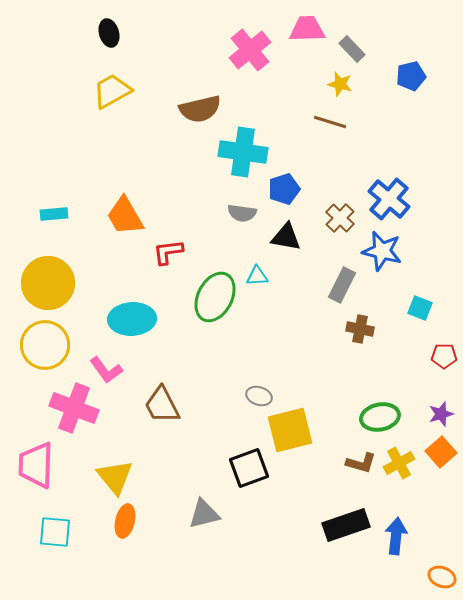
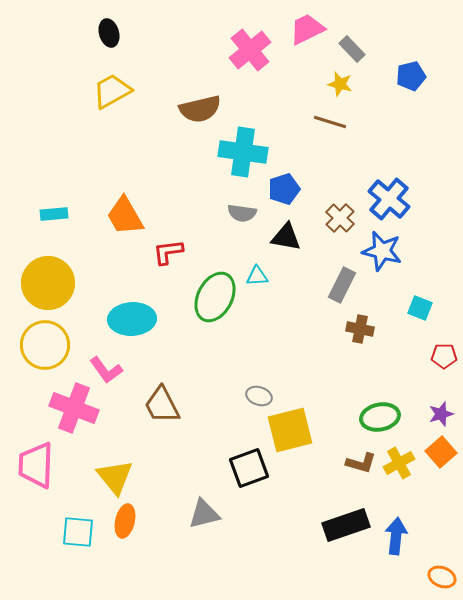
pink trapezoid at (307, 29): rotated 24 degrees counterclockwise
cyan square at (55, 532): moved 23 px right
